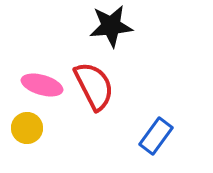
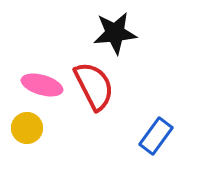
black star: moved 4 px right, 7 px down
